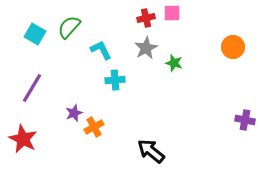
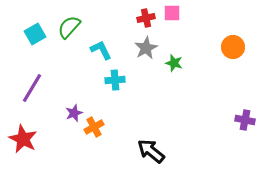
cyan square: rotated 30 degrees clockwise
